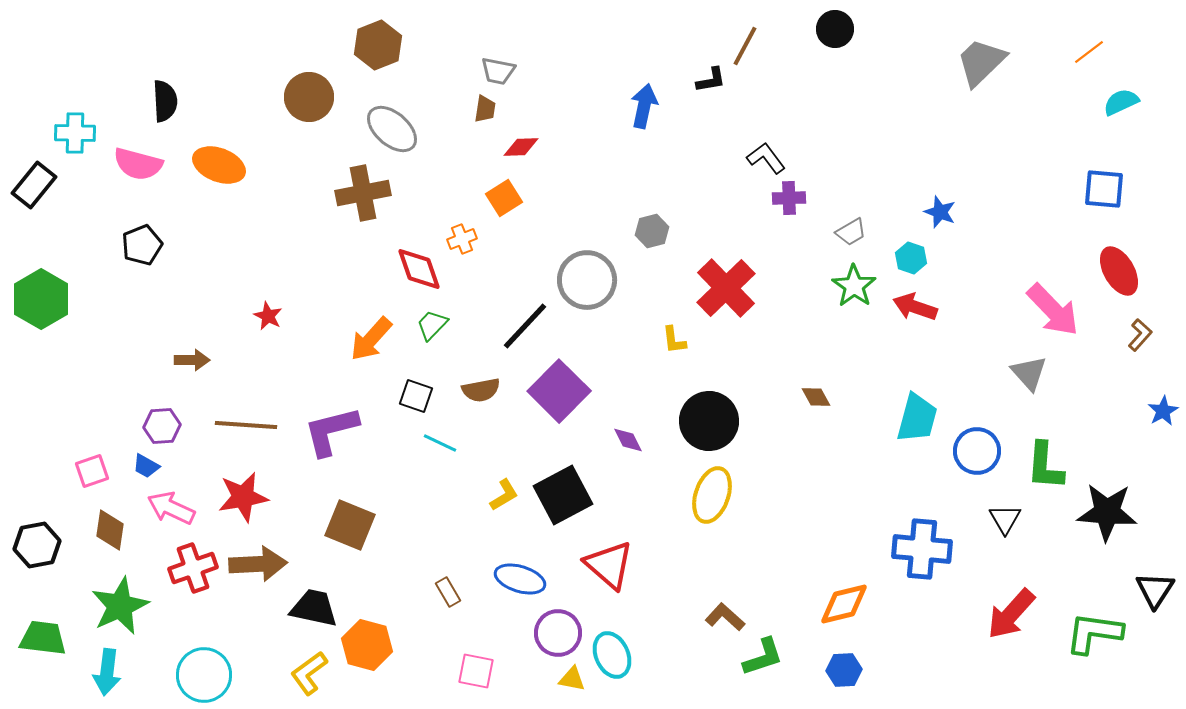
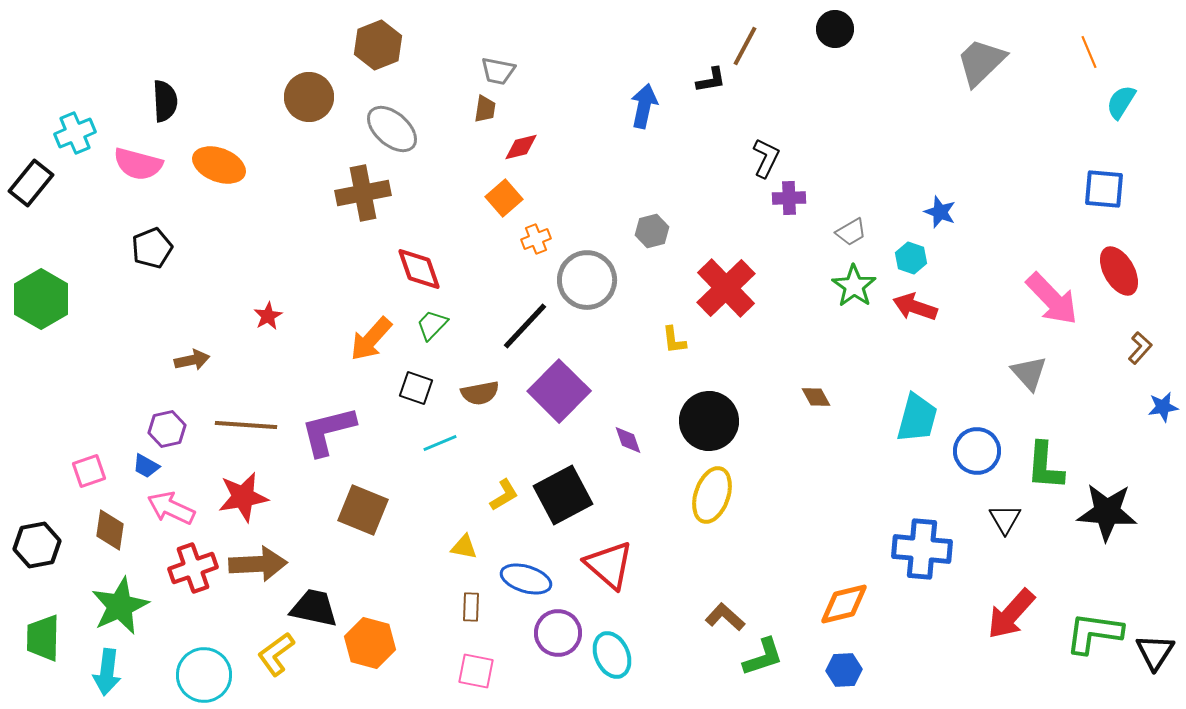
orange line at (1089, 52): rotated 76 degrees counterclockwise
cyan semicircle at (1121, 102): rotated 33 degrees counterclockwise
cyan cross at (75, 133): rotated 24 degrees counterclockwise
red diamond at (521, 147): rotated 12 degrees counterclockwise
black L-shape at (766, 158): rotated 63 degrees clockwise
black rectangle at (34, 185): moved 3 px left, 2 px up
orange square at (504, 198): rotated 9 degrees counterclockwise
orange cross at (462, 239): moved 74 px right
black pentagon at (142, 245): moved 10 px right, 3 px down
pink arrow at (1053, 310): moved 1 px left, 11 px up
red star at (268, 316): rotated 16 degrees clockwise
brown L-shape at (1140, 335): moved 13 px down
brown arrow at (192, 360): rotated 12 degrees counterclockwise
brown semicircle at (481, 390): moved 1 px left, 3 px down
black square at (416, 396): moved 8 px up
blue star at (1163, 411): moved 4 px up; rotated 20 degrees clockwise
purple hexagon at (162, 426): moved 5 px right, 3 px down; rotated 9 degrees counterclockwise
purple L-shape at (331, 431): moved 3 px left
purple diamond at (628, 440): rotated 8 degrees clockwise
cyan line at (440, 443): rotated 48 degrees counterclockwise
pink square at (92, 471): moved 3 px left
brown square at (350, 525): moved 13 px right, 15 px up
blue ellipse at (520, 579): moved 6 px right
black triangle at (1155, 590): moved 62 px down
brown rectangle at (448, 592): moved 23 px right, 15 px down; rotated 32 degrees clockwise
green trapezoid at (43, 638): rotated 96 degrees counterclockwise
orange hexagon at (367, 645): moved 3 px right, 2 px up
yellow L-shape at (309, 673): moved 33 px left, 19 px up
yellow triangle at (572, 679): moved 108 px left, 132 px up
